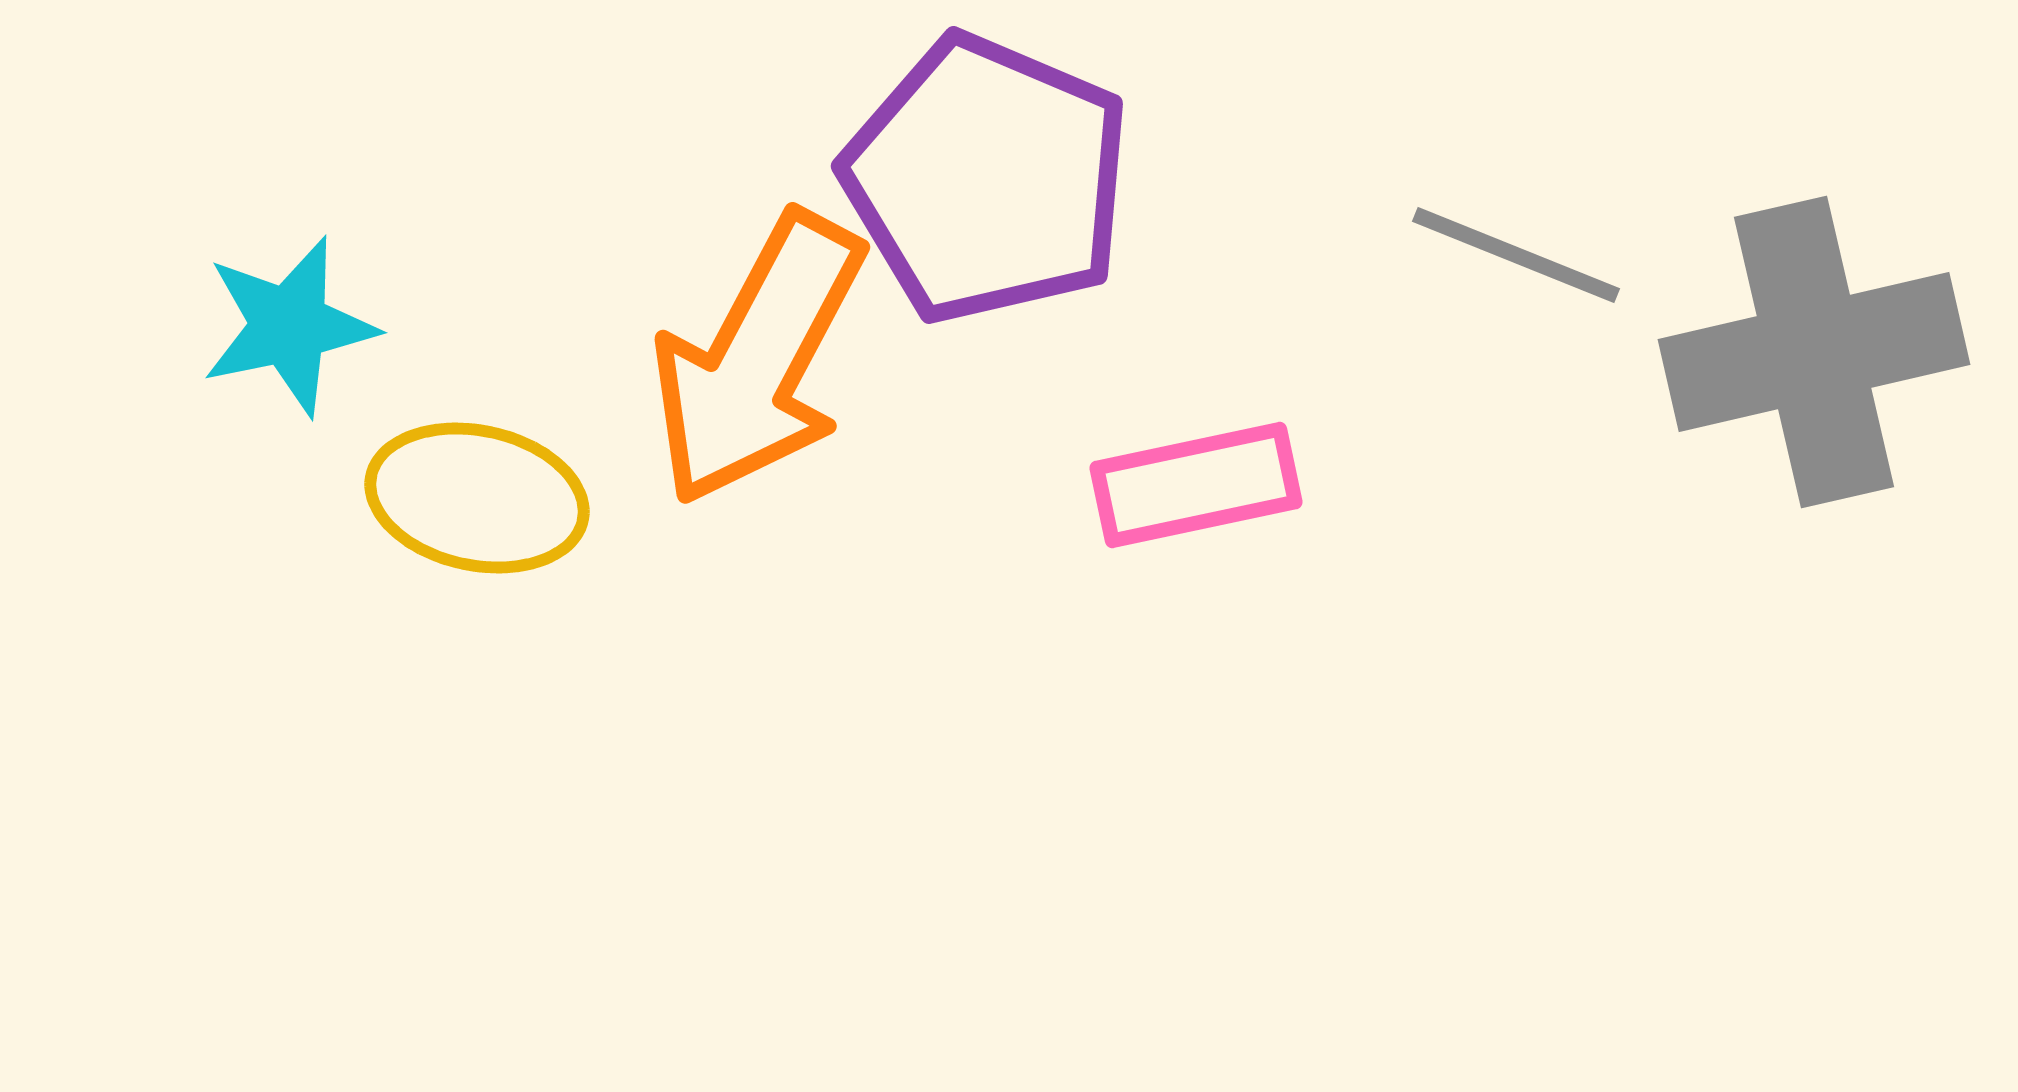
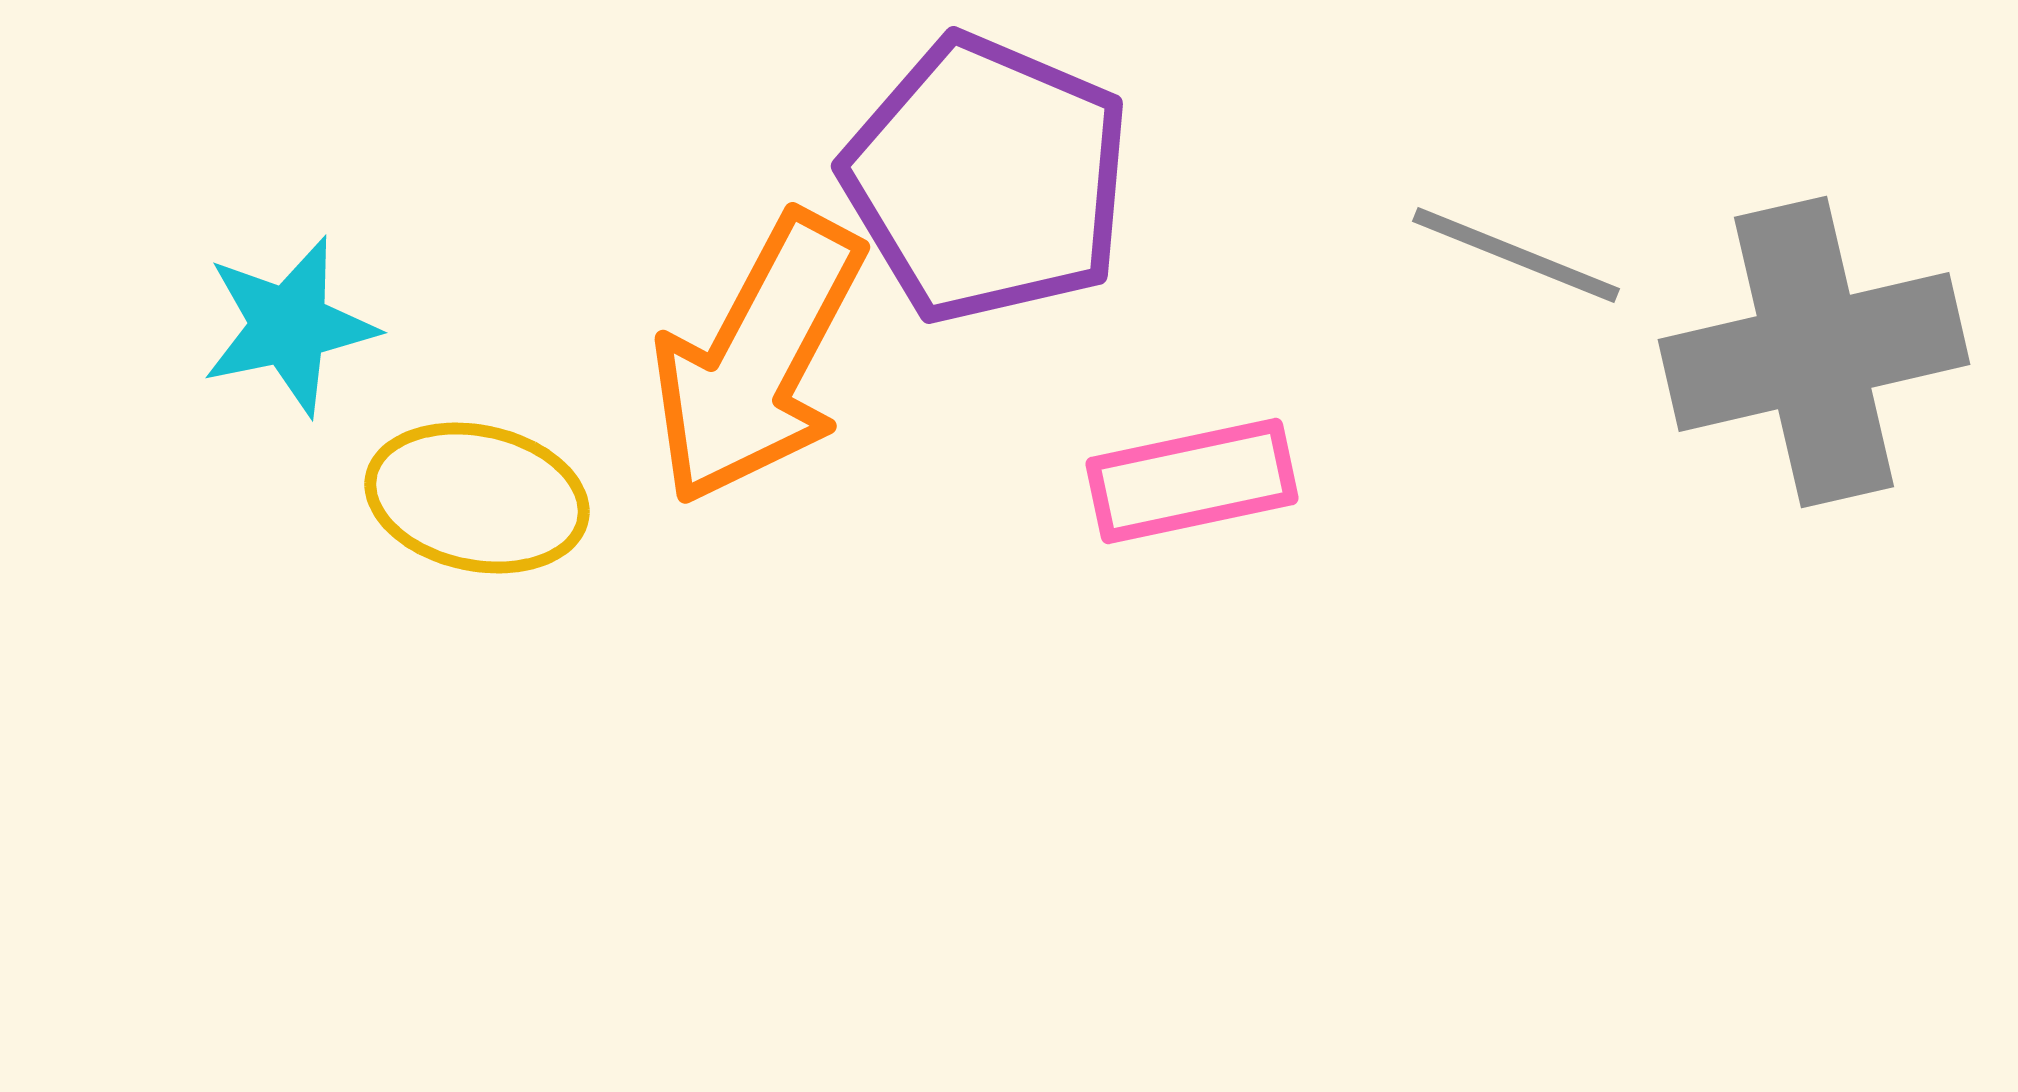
pink rectangle: moved 4 px left, 4 px up
